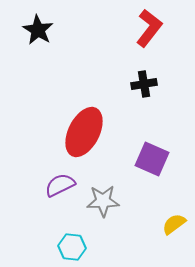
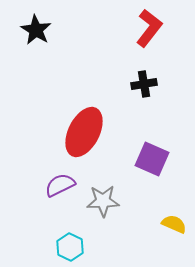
black star: moved 2 px left
yellow semicircle: rotated 60 degrees clockwise
cyan hexagon: moved 2 px left; rotated 20 degrees clockwise
